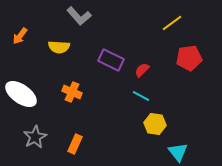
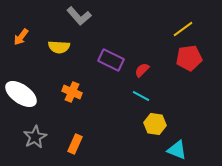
yellow line: moved 11 px right, 6 px down
orange arrow: moved 1 px right, 1 px down
cyan triangle: moved 1 px left, 2 px up; rotated 30 degrees counterclockwise
